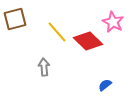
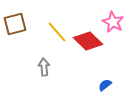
brown square: moved 5 px down
